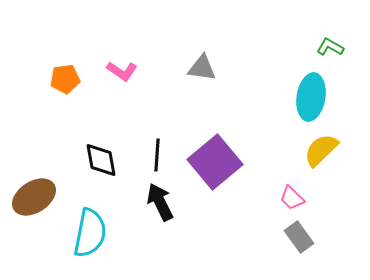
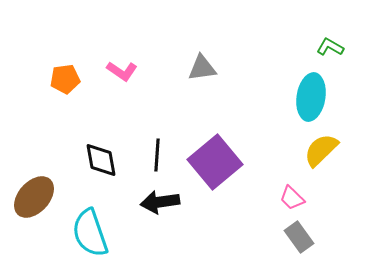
gray triangle: rotated 16 degrees counterclockwise
brown ellipse: rotated 15 degrees counterclockwise
black arrow: rotated 72 degrees counterclockwise
cyan semicircle: rotated 150 degrees clockwise
